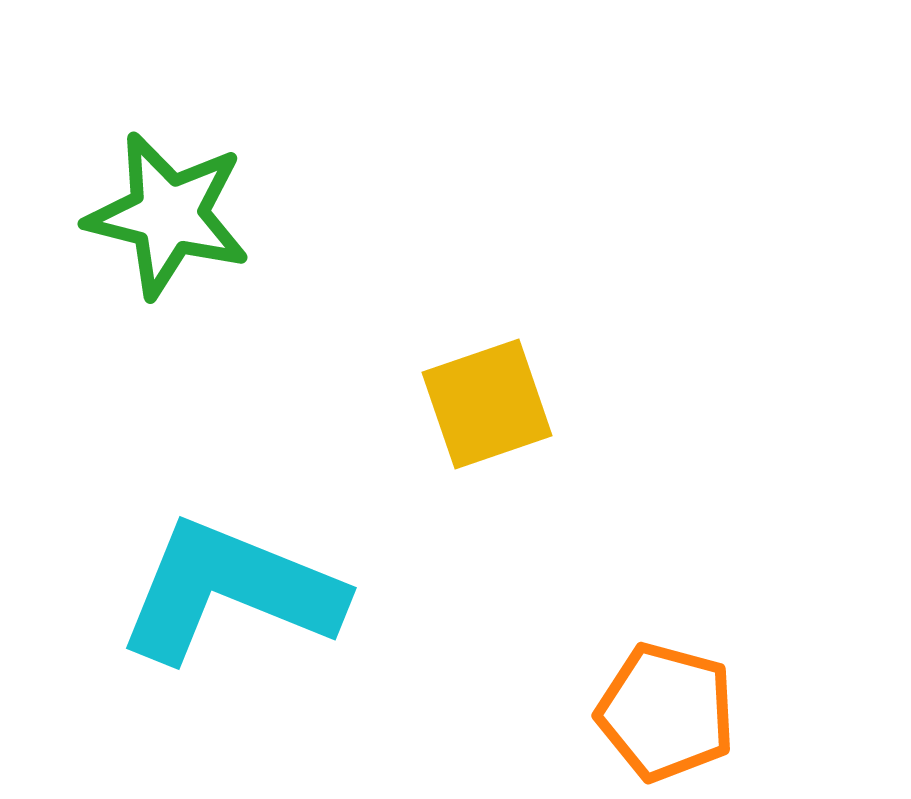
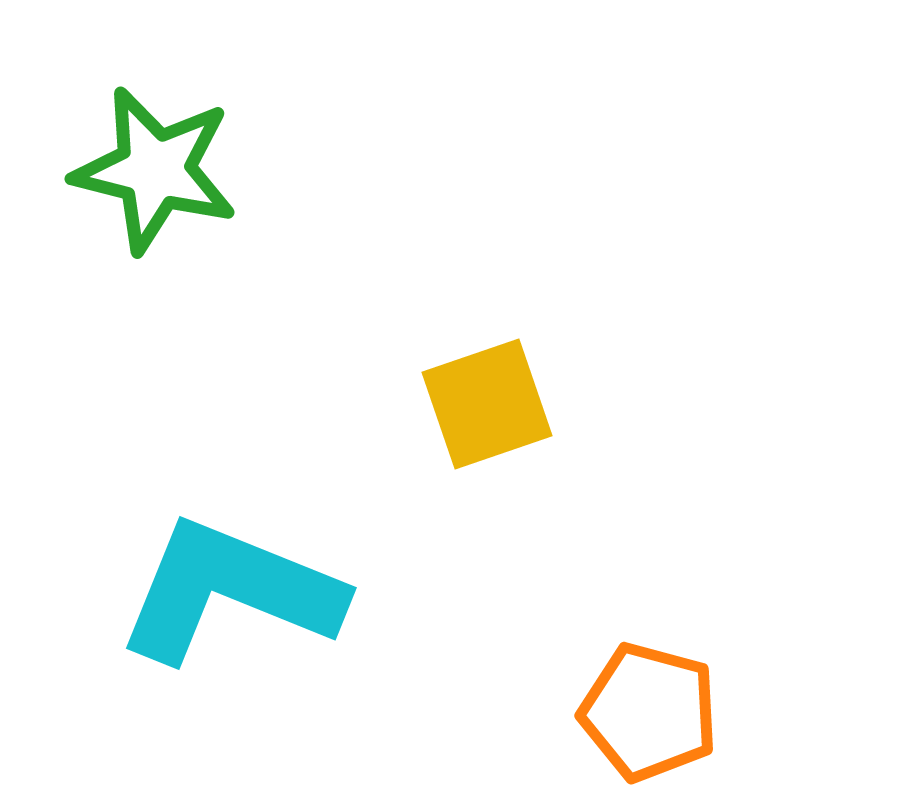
green star: moved 13 px left, 45 px up
orange pentagon: moved 17 px left
